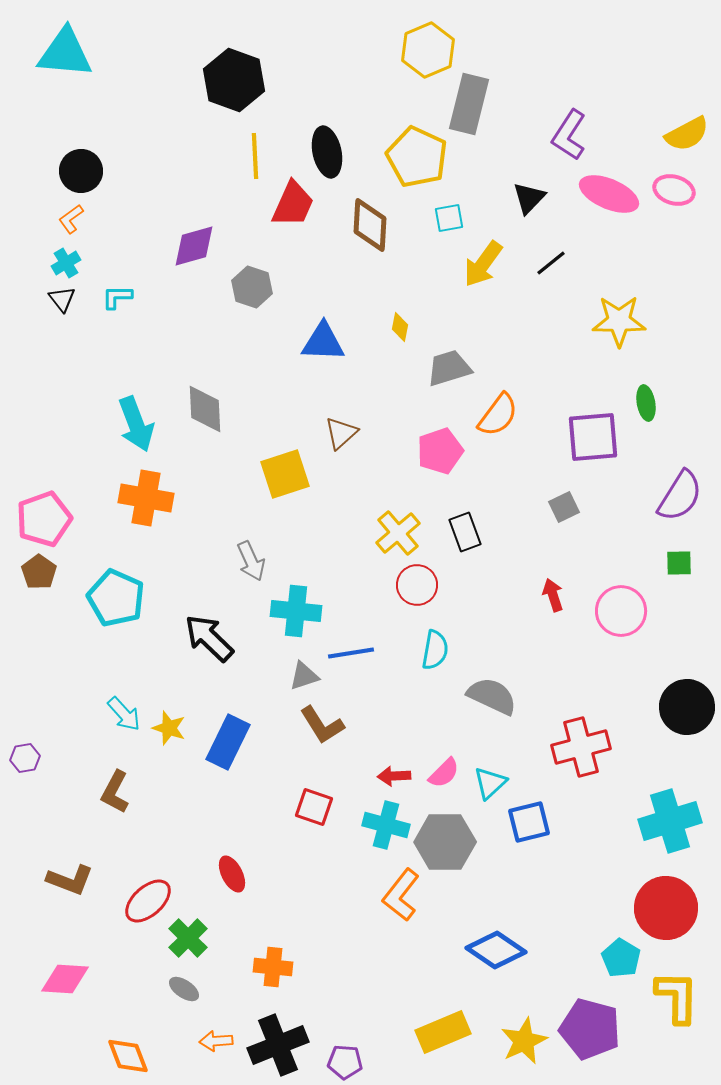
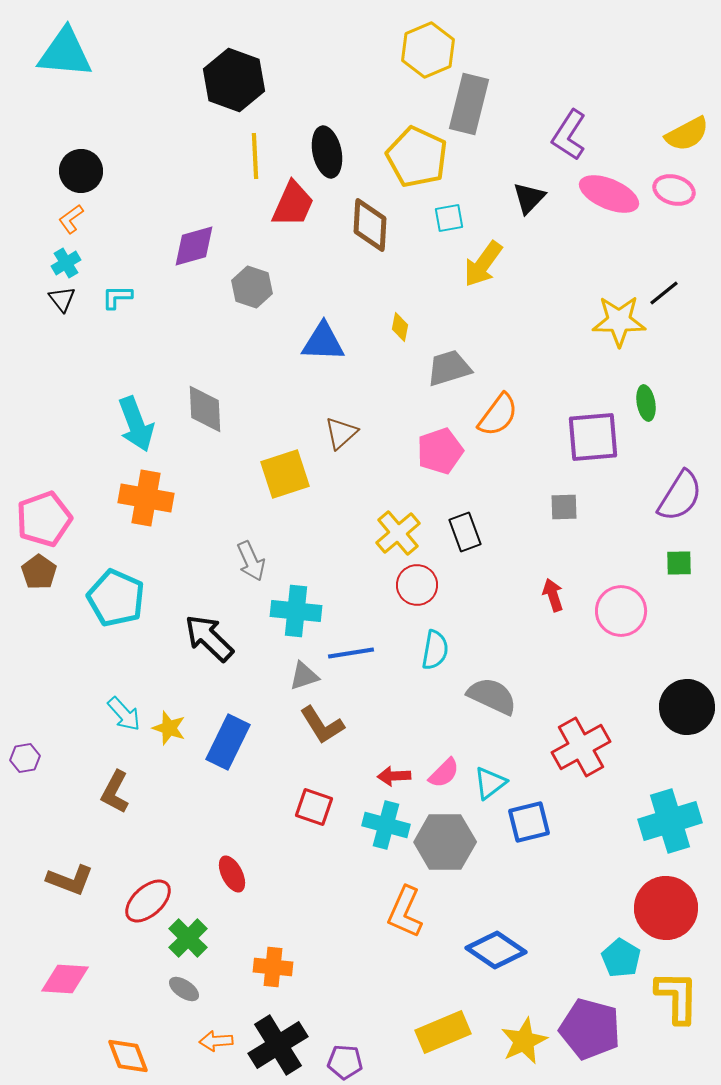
black line at (551, 263): moved 113 px right, 30 px down
gray square at (564, 507): rotated 24 degrees clockwise
red cross at (581, 747): rotated 14 degrees counterclockwise
cyan triangle at (490, 783): rotated 6 degrees clockwise
orange L-shape at (401, 895): moved 4 px right, 17 px down; rotated 14 degrees counterclockwise
black cross at (278, 1045): rotated 10 degrees counterclockwise
